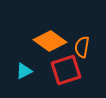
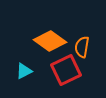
red square: rotated 8 degrees counterclockwise
